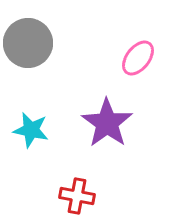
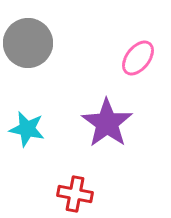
cyan star: moved 4 px left, 1 px up
red cross: moved 2 px left, 2 px up
